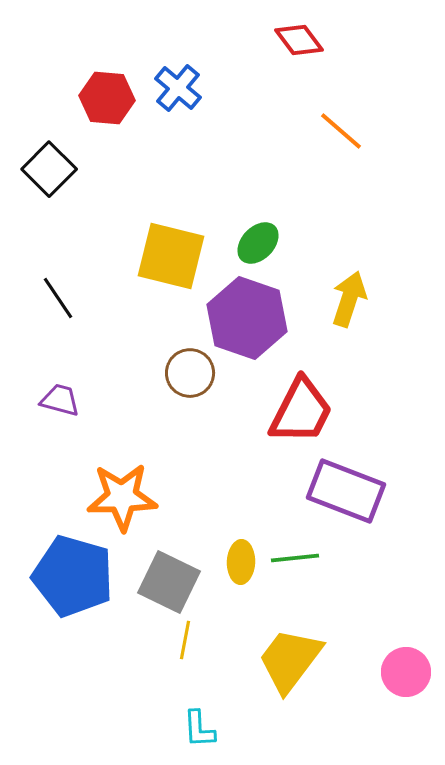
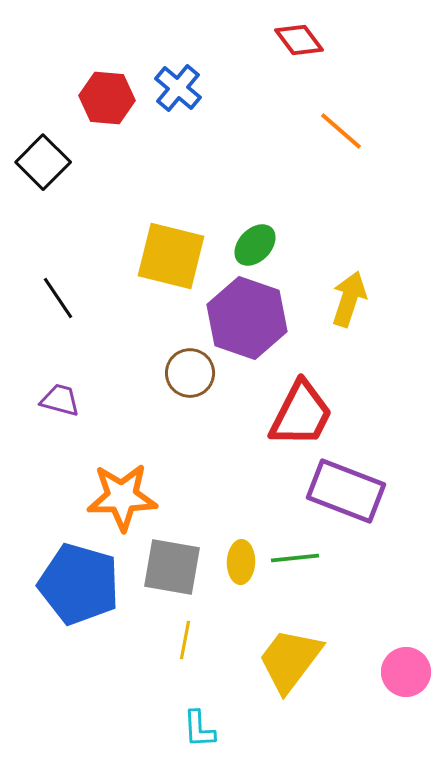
black square: moved 6 px left, 7 px up
green ellipse: moved 3 px left, 2 px down
red trapezoid: moved 3 px down
blue pentagon: moved 6 px right, 8 px down
gray square: moved 3 px right, 15 px up; rotated 16 degrees counterclockwise
